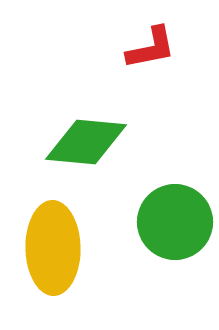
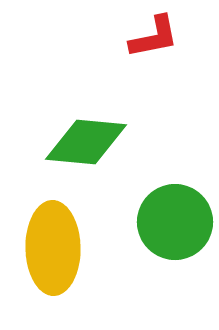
red L-shape: moved 3 px right, 11 px up
